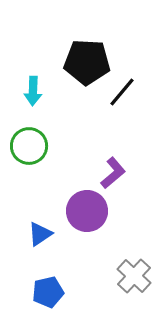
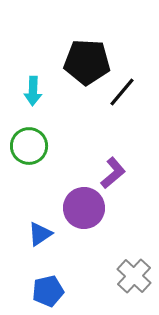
purple circle: moved 3 px left, 3 px up
blue pentagon: moved 1 px up
